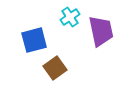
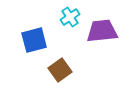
purple trapezoid: moved 1 px right; rotated 84 degrees counterclockwise
brown square: moved 5 px right, 2 px down
